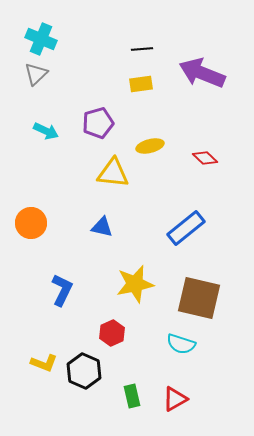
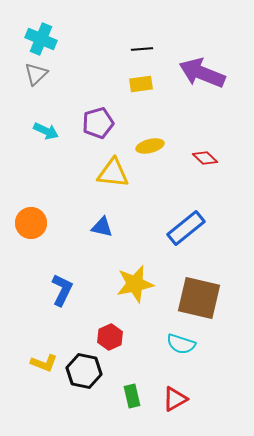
red hexagon: moved 2 px left, 4 px down
black hexagon: rotated 12 degrees counterclockwise
